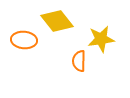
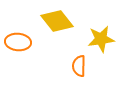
orange ellipse: moved 6 px left, 2 px down
orange semicircle: moved 5 px down
